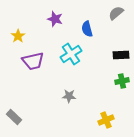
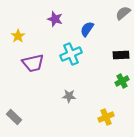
gray semicircle: moved 7 px right
blue semicircle: rotated 49 degrees clockwise
cyan cross: rotated 10 degrees clockwise
purple trapezoid: moved 2 px down
green cross: rotated 16 degrees counterclockwise
yellow cross: moved 3 px up
